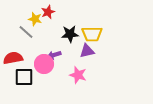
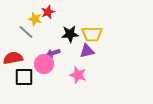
purple arrow: moved 1 px left, 2 px up
